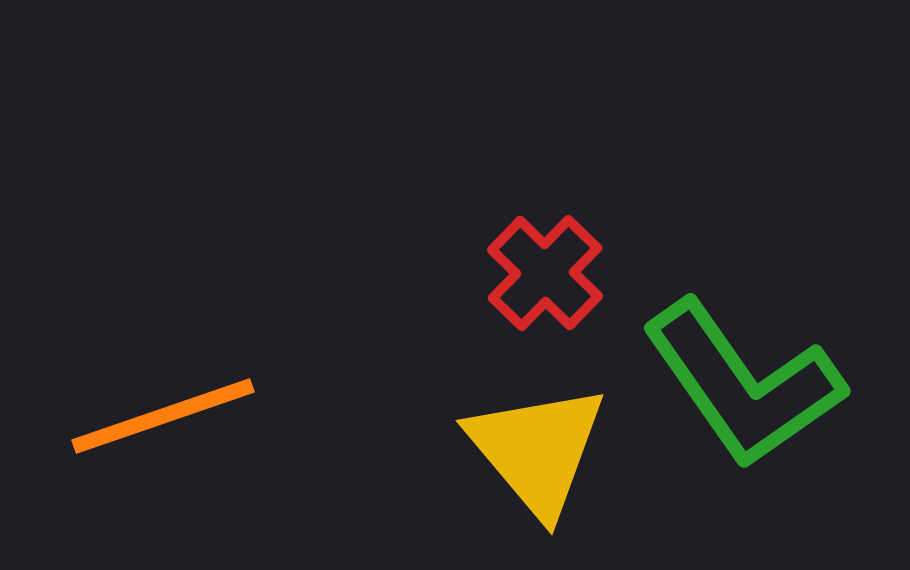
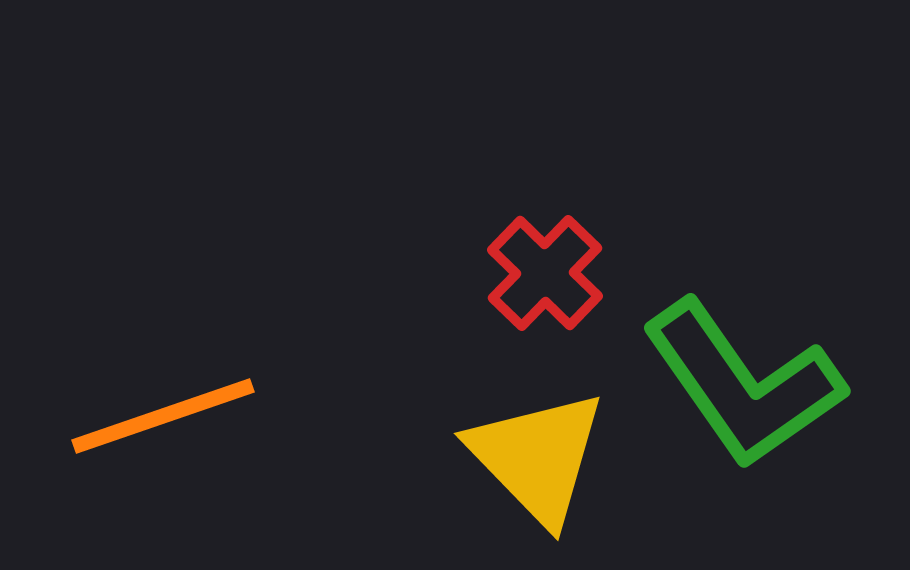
yellow triangle: moved 7 px down; rotated 4 degrees counterclockwise
